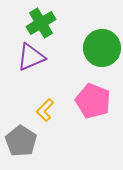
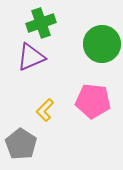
green cross: rotated 12 degrees clockwise
green circle: moved 4 px up
pink pentagon: rotated 16 degrees counterclockwise
gray pentagon: moved 3 px down
